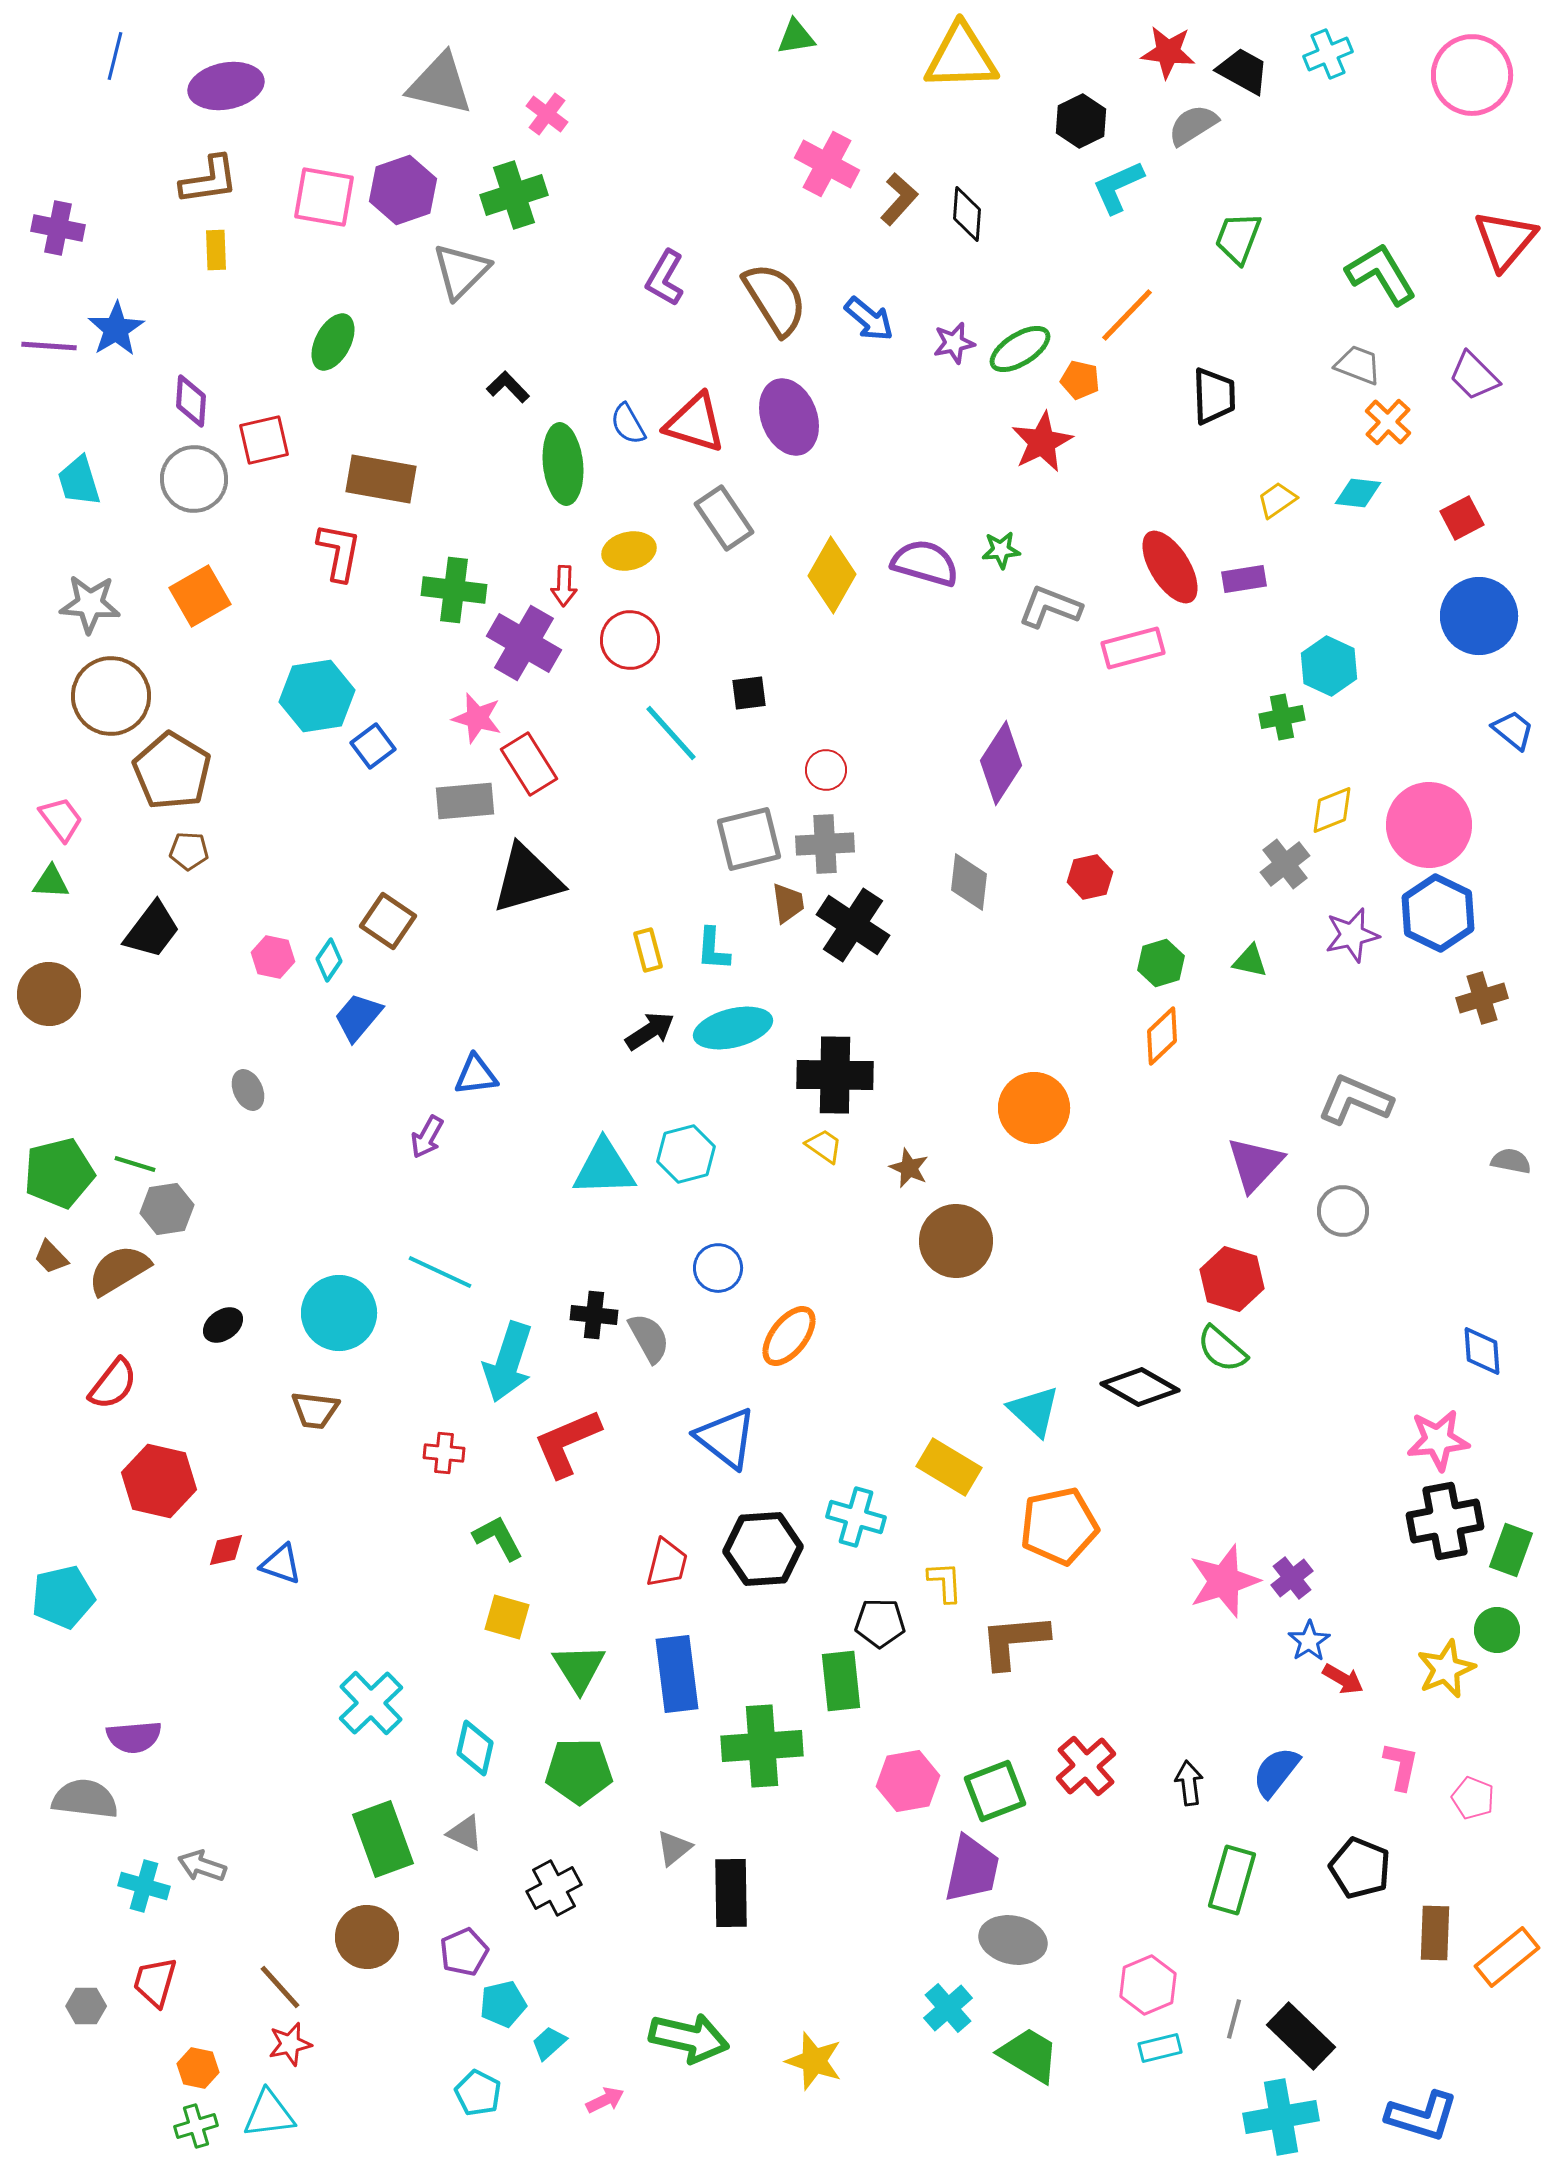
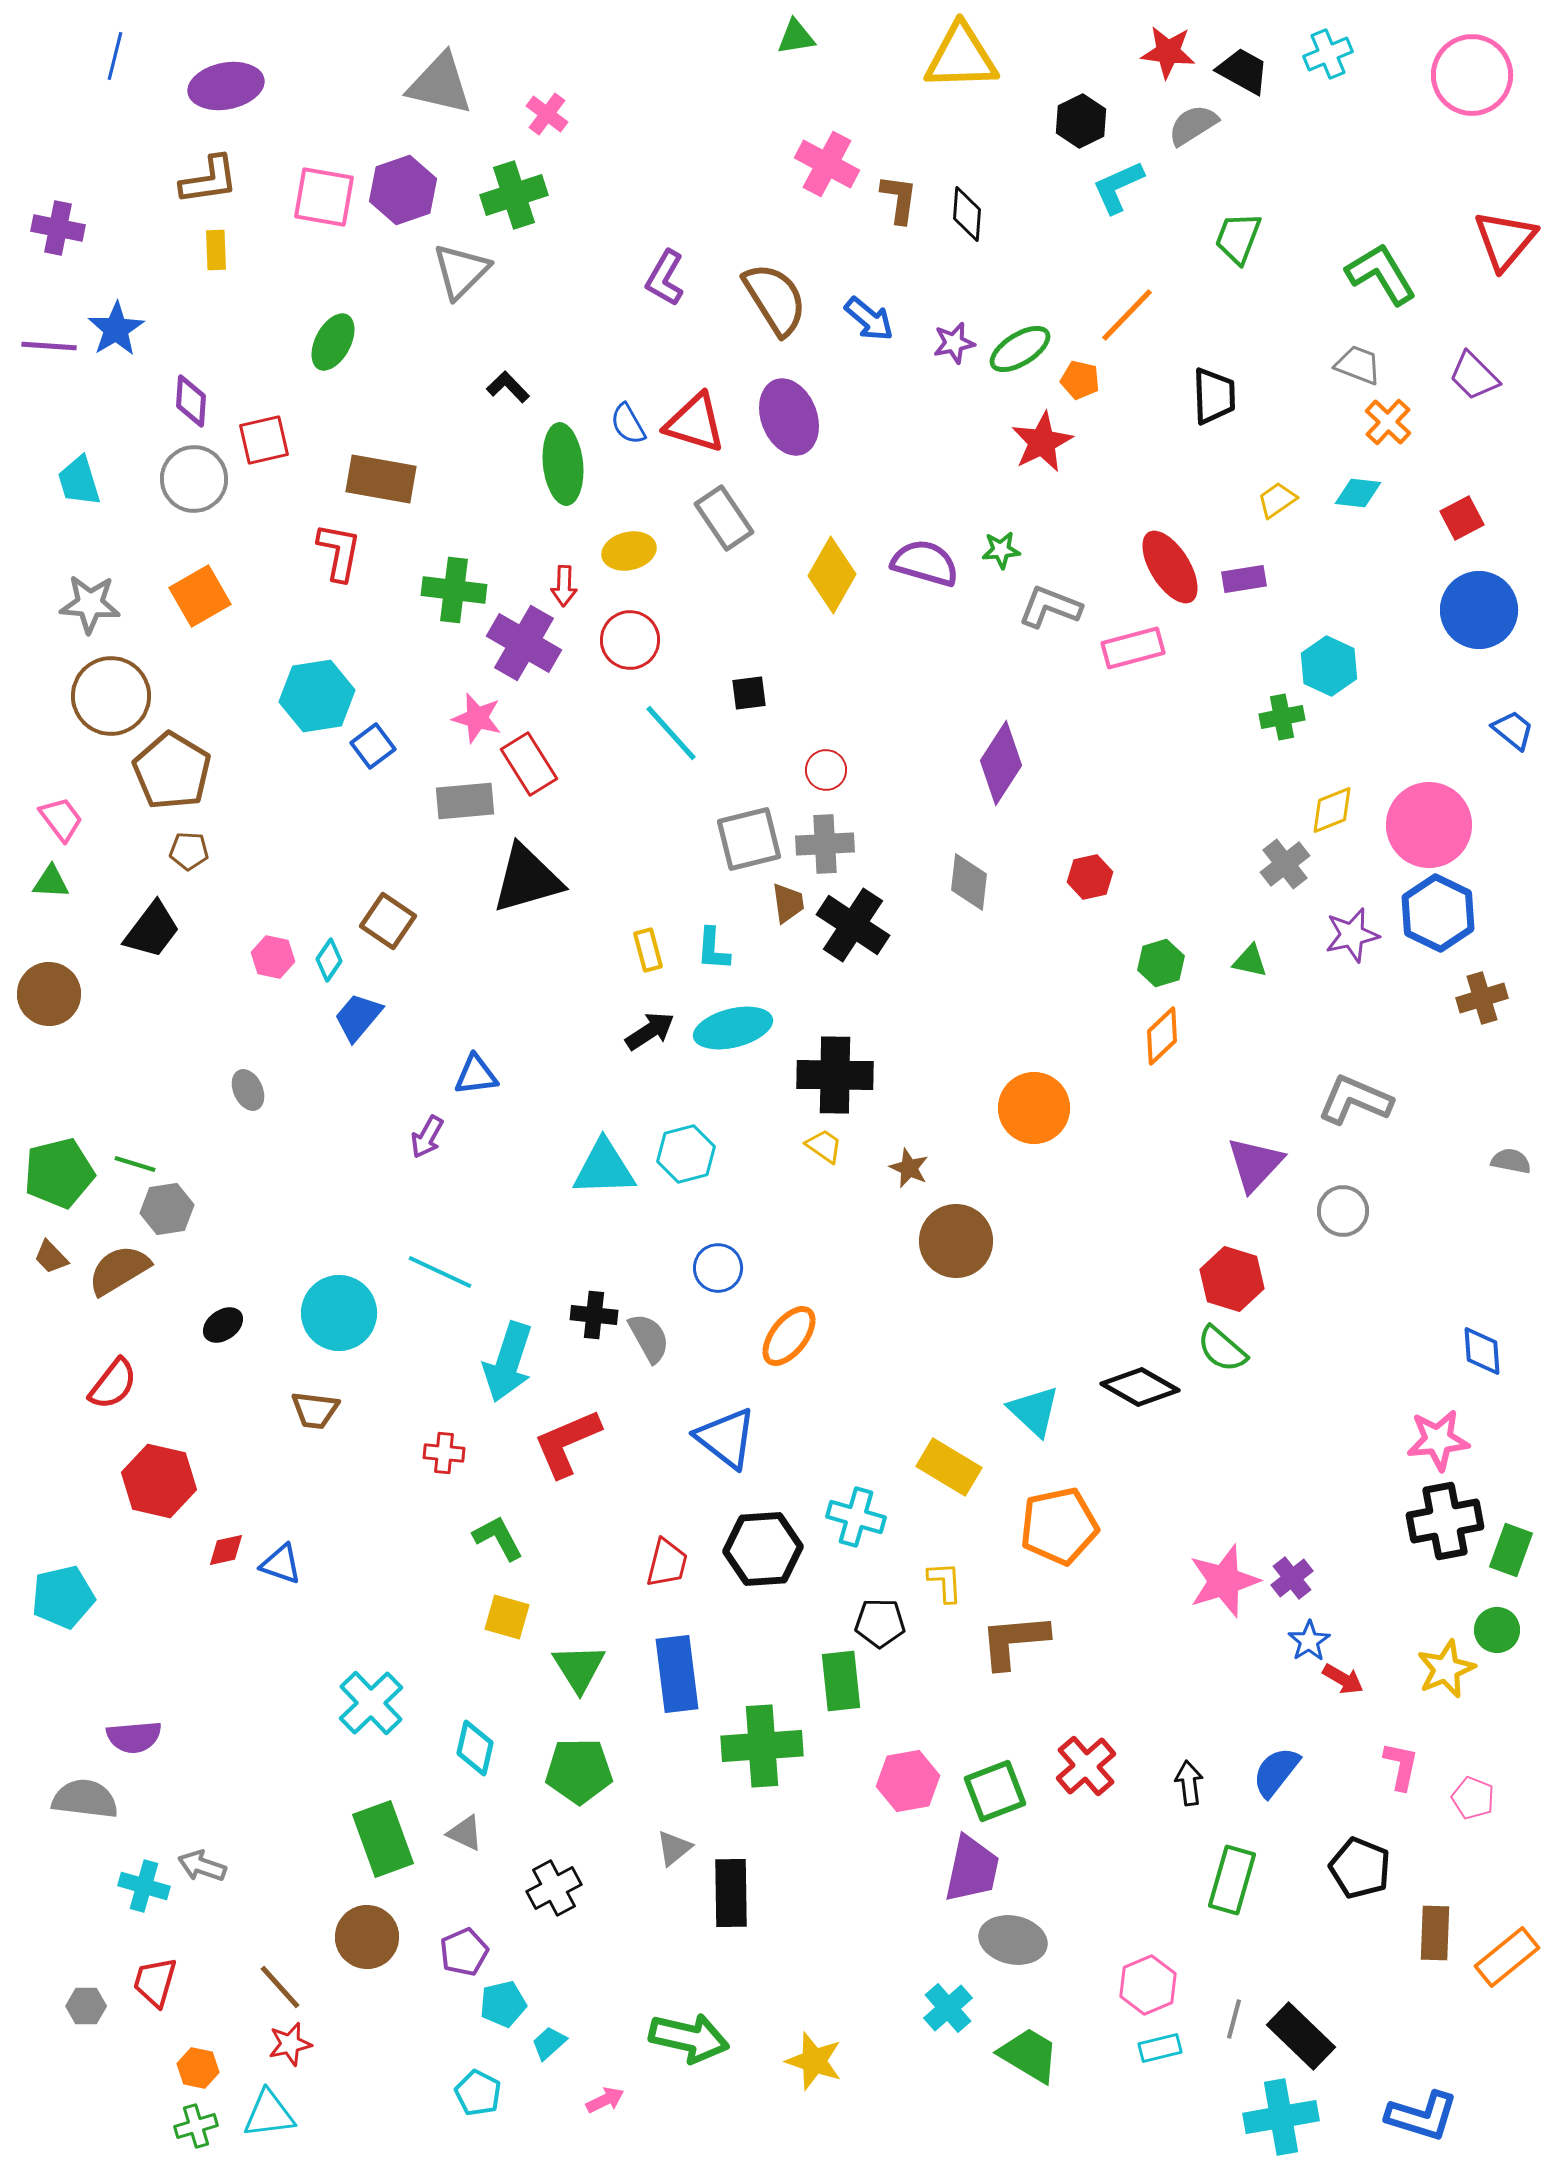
brown L-shape at (899, 199): rotated 34 degrees counterclockwise
blue circle at (1479, 616): moved 6 px up
